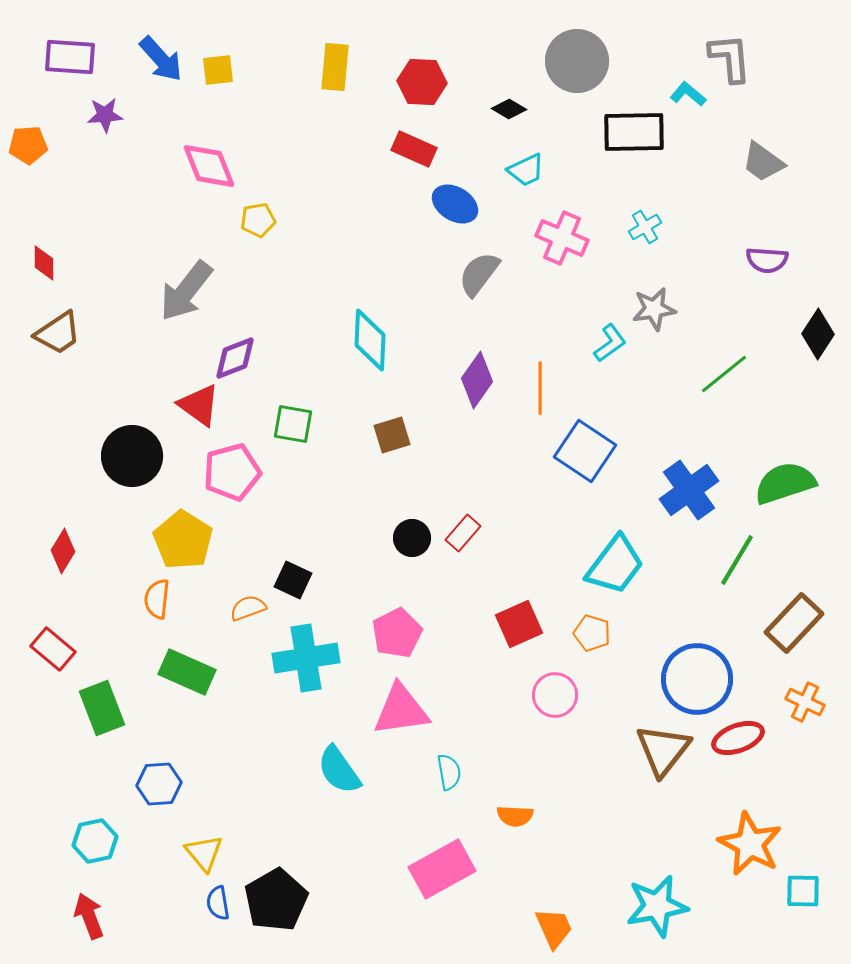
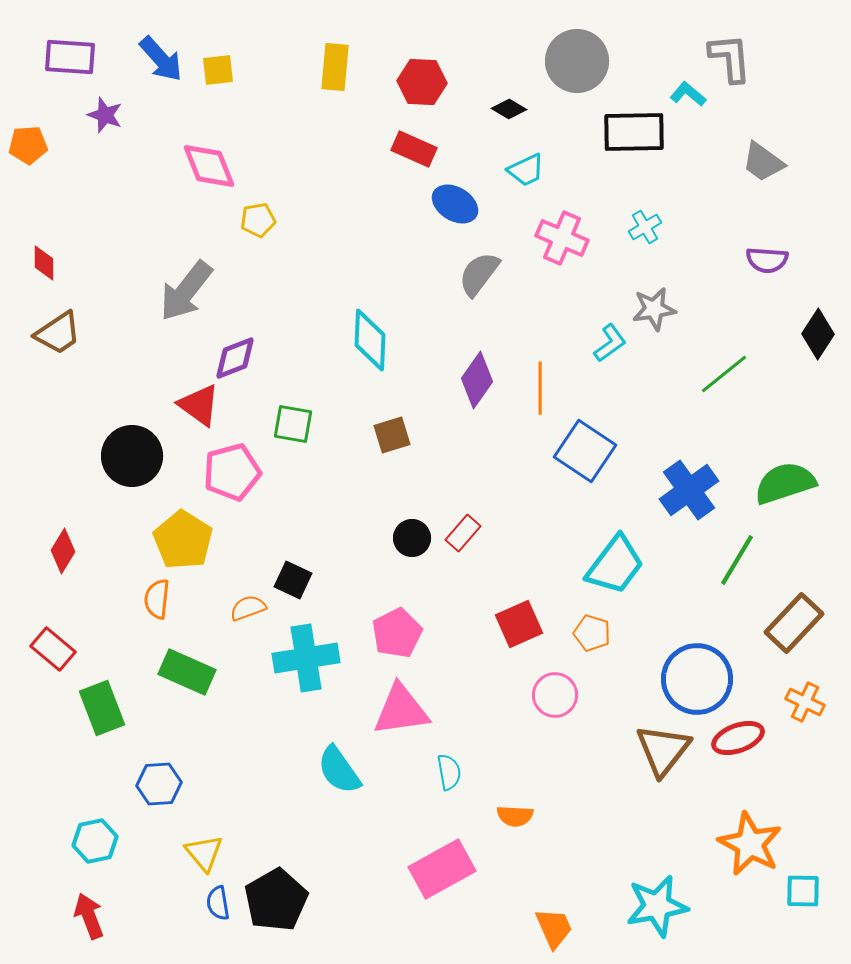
purple star at (105, 115): rotated 24 degrees clockwise
